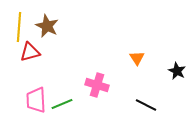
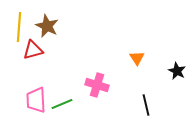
red triangle: moved 3 px right, 2 px up
black line: rotated 50 degrees clockwise
